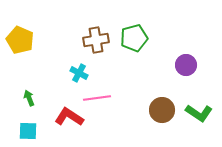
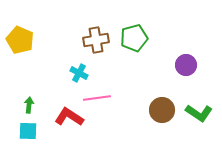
green arrow: moved 7 px down; rotated 28 degrees clockwise
